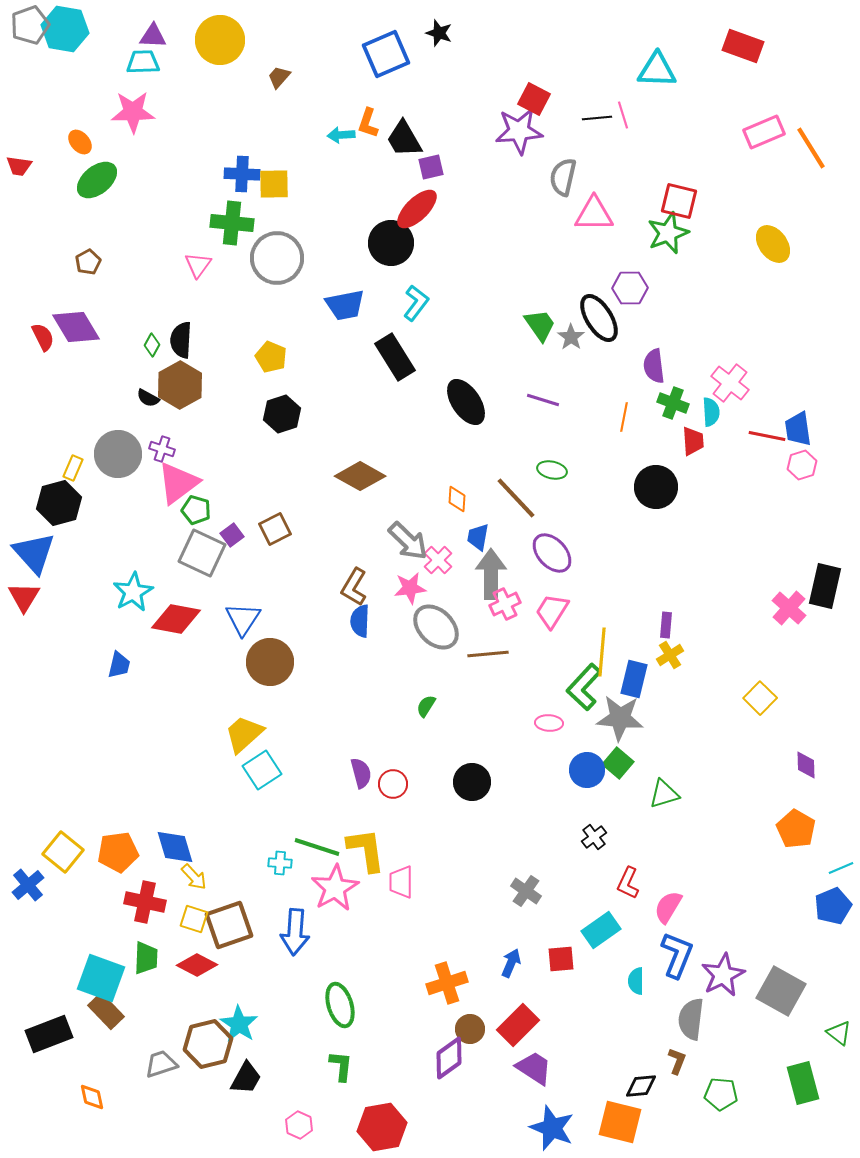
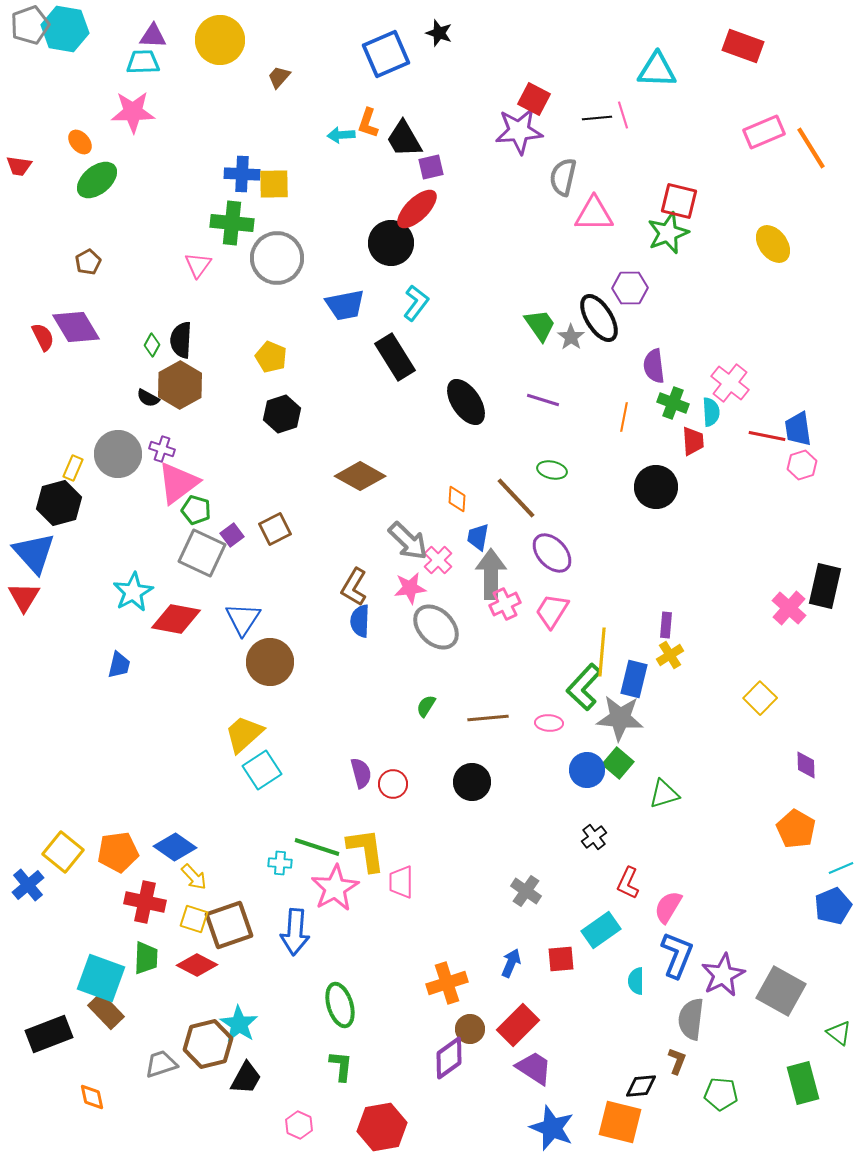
brown line at (488, 654): moved 64 px down
blue diamond at (175, 847): rotated 39 degrees counterclockwise
